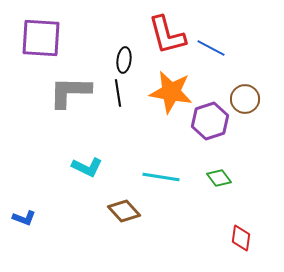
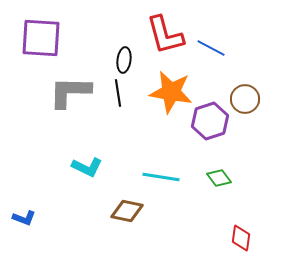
red L-shape: moved 2 px left
brown diamond: moved 3 px right; rotated 36 degrees counterclockwise
